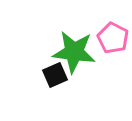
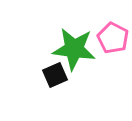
green star: moved 3 px up
